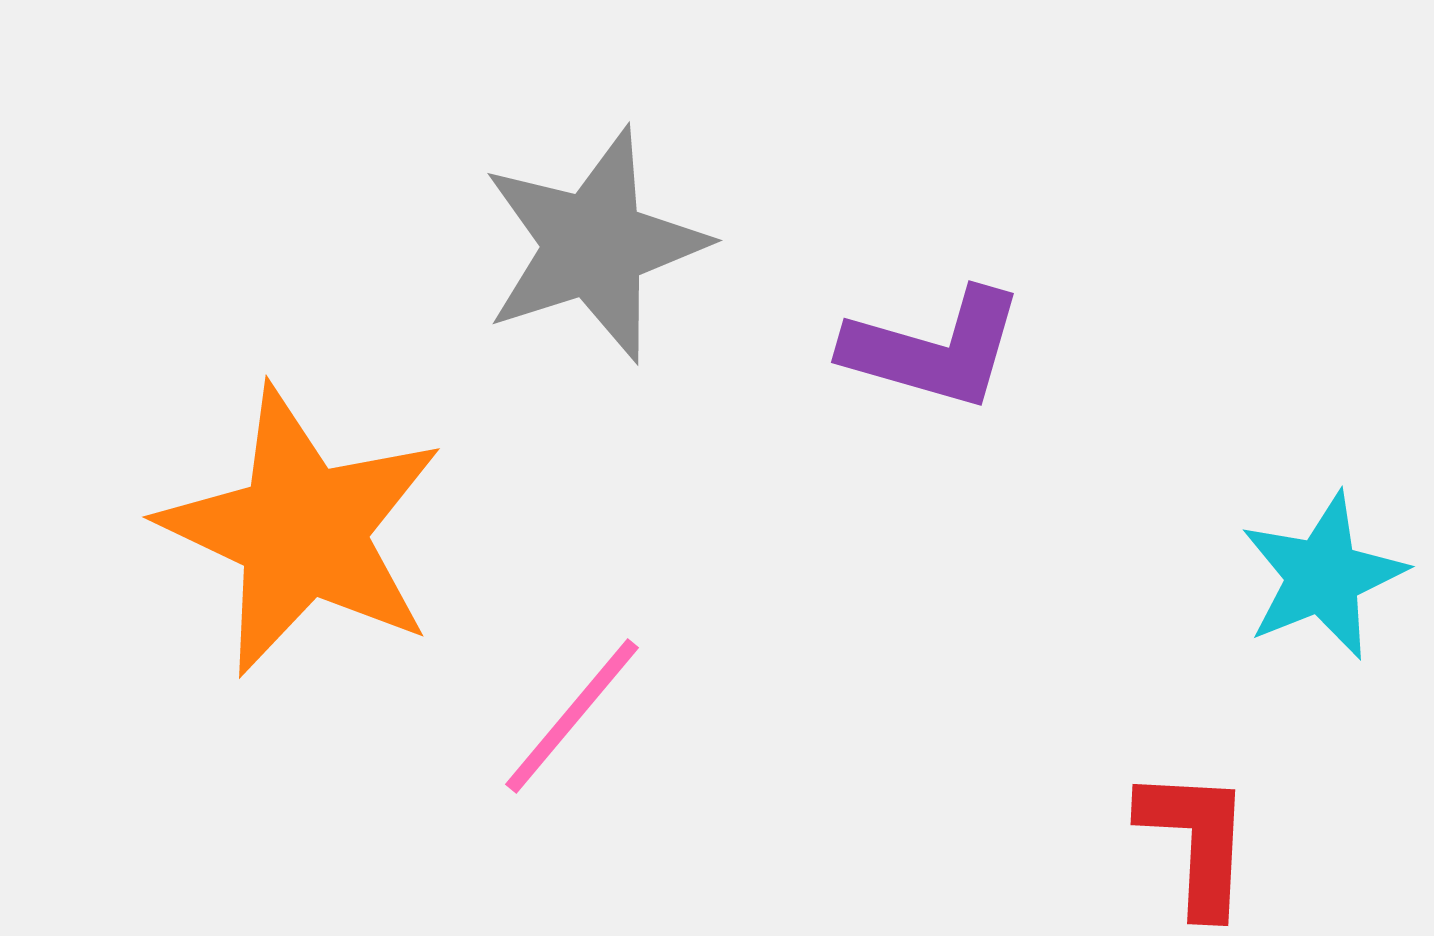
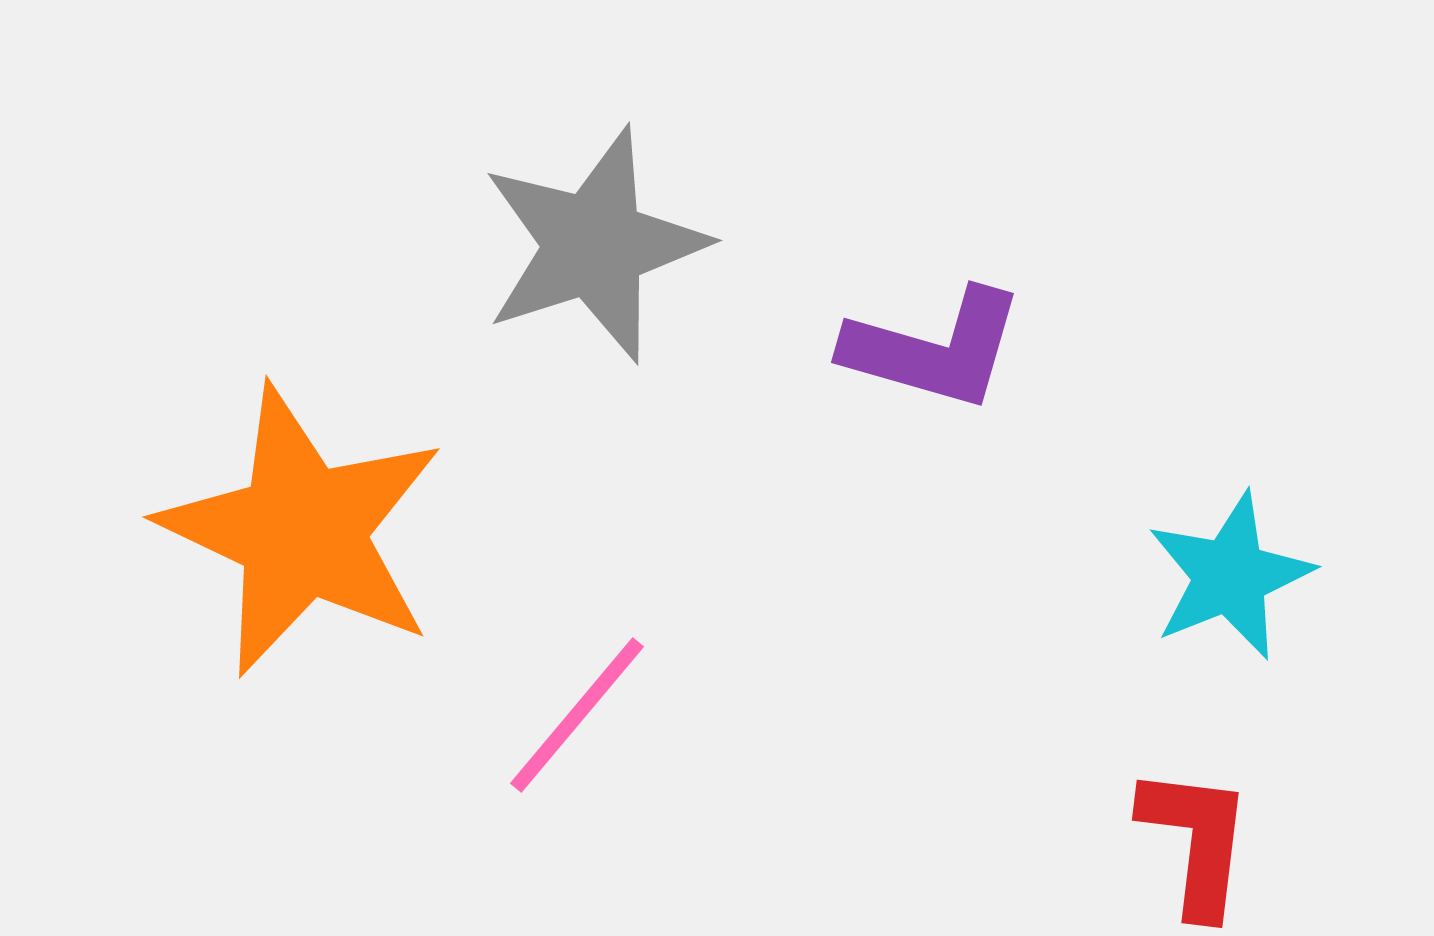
cyan star: moved 93 px left
pink line: moved 5 px right, 1 px up
red L-shape: rotated 4 degrees clockwise
